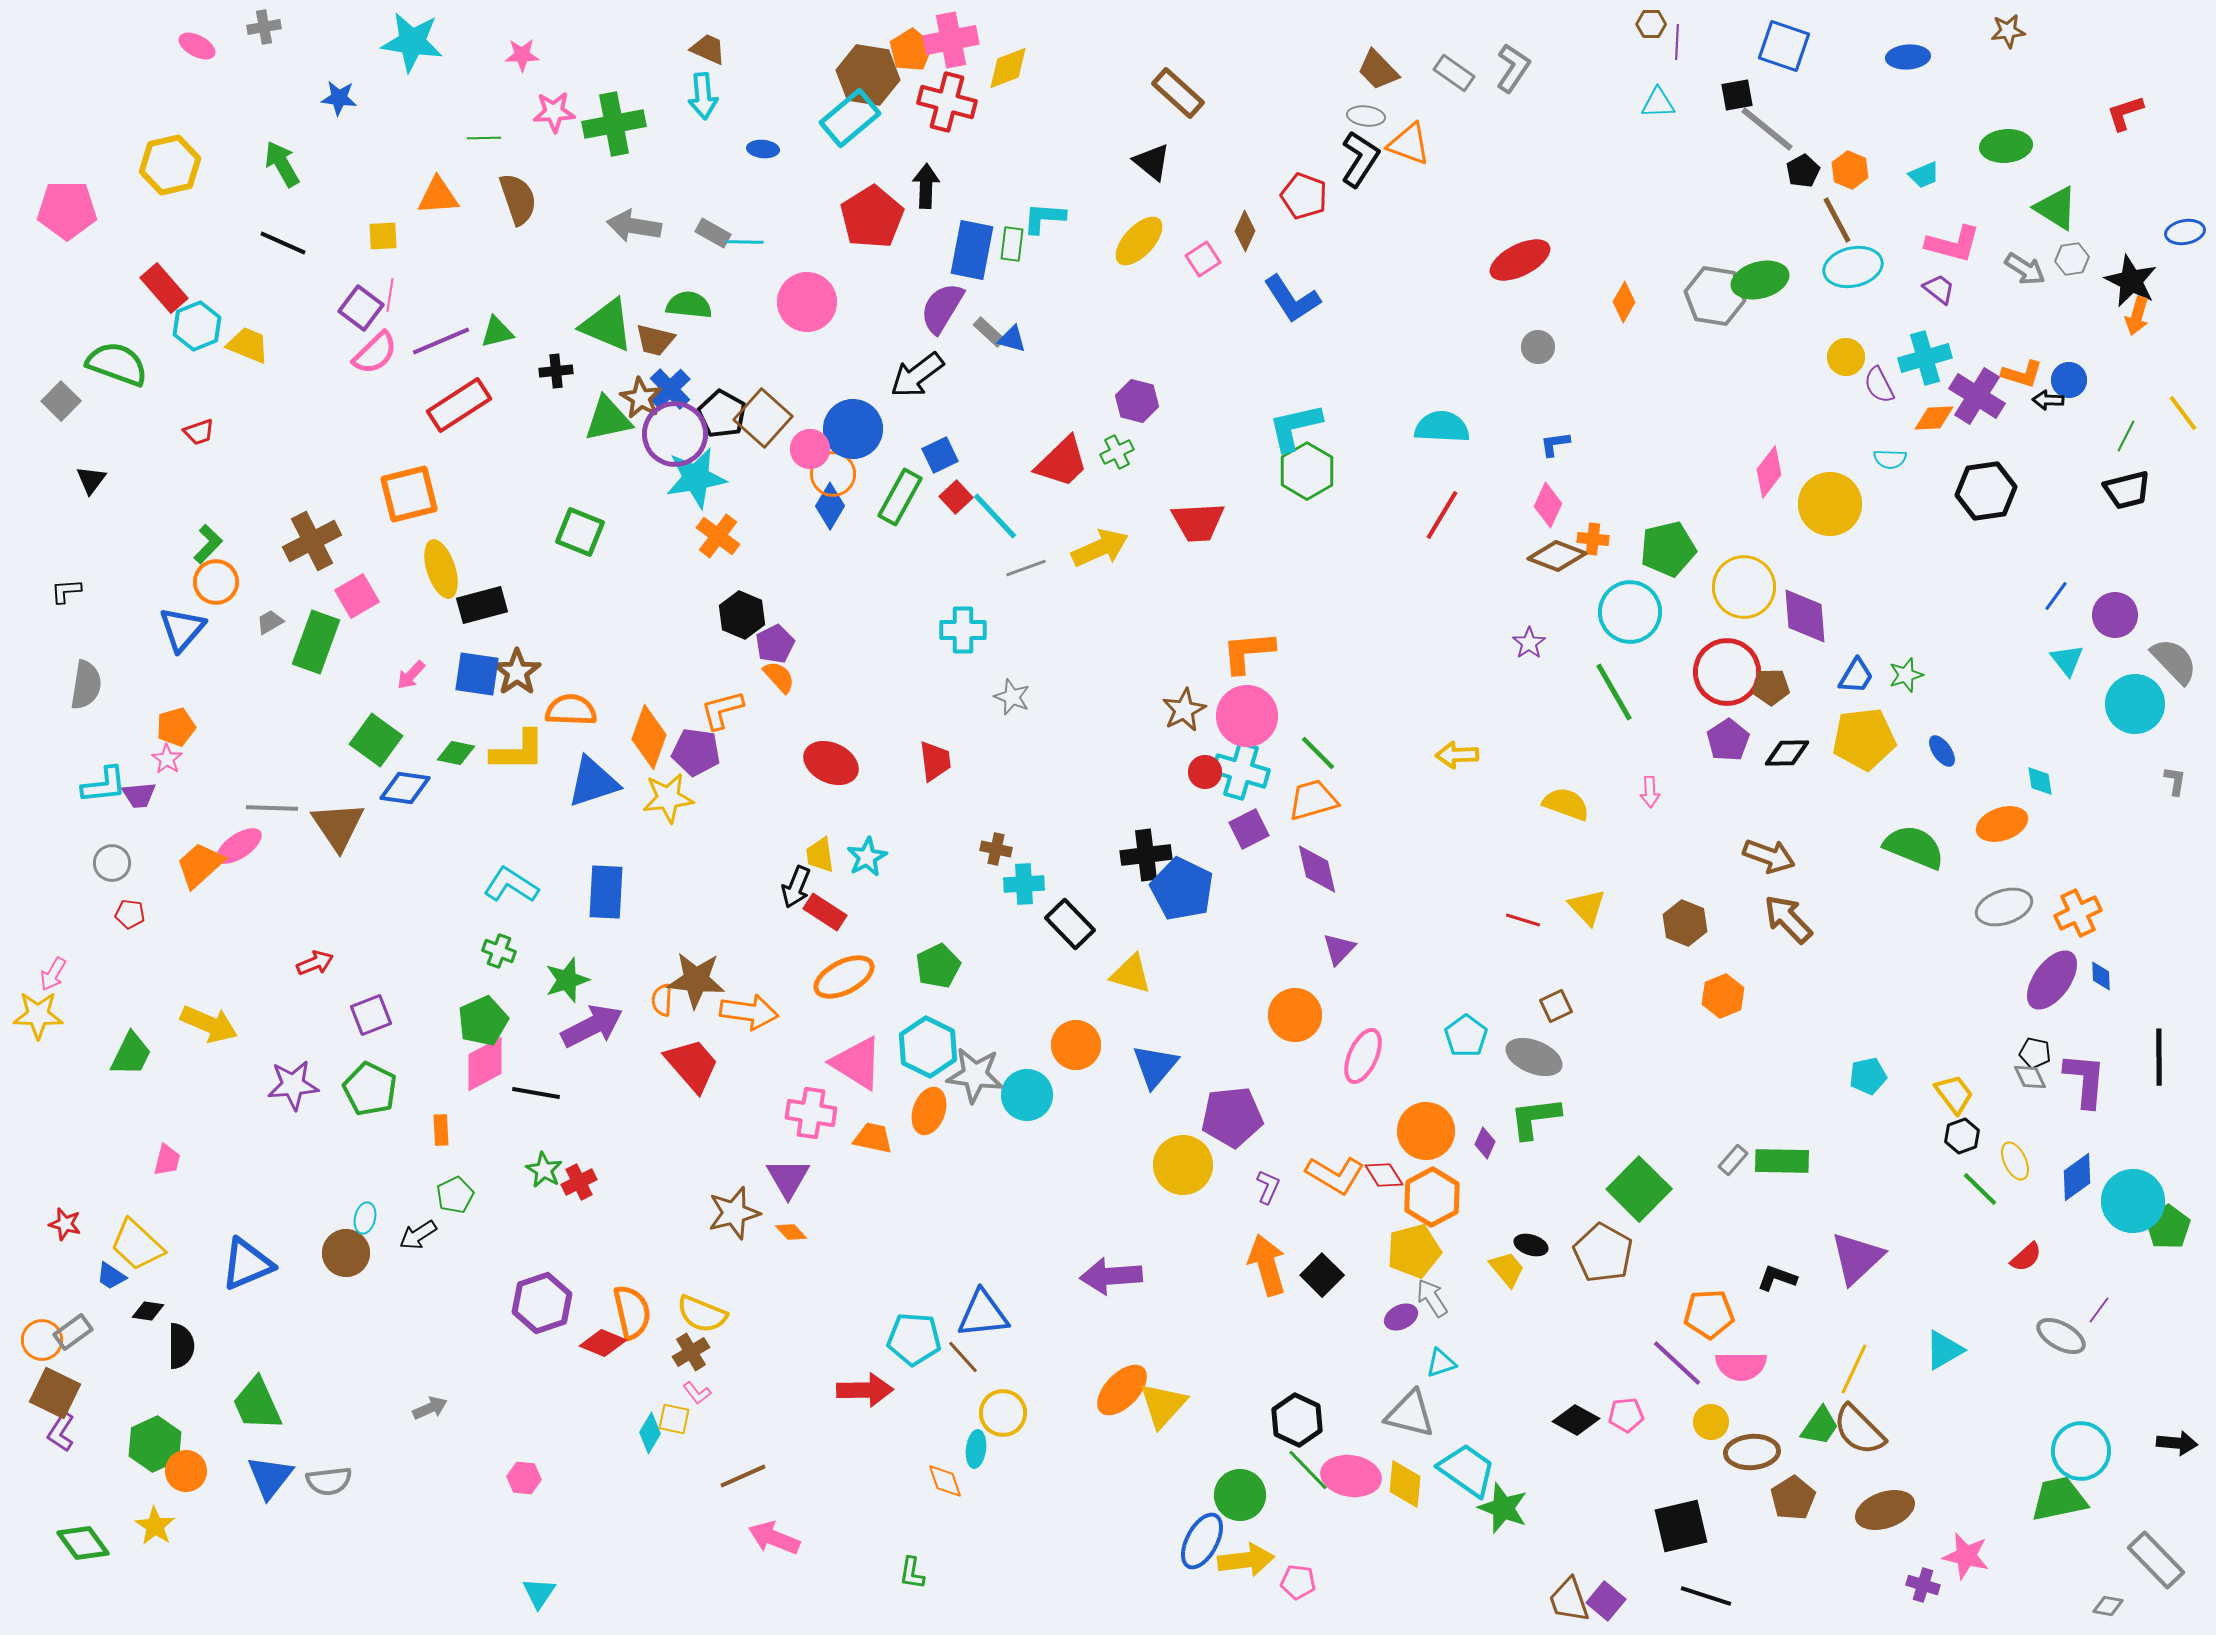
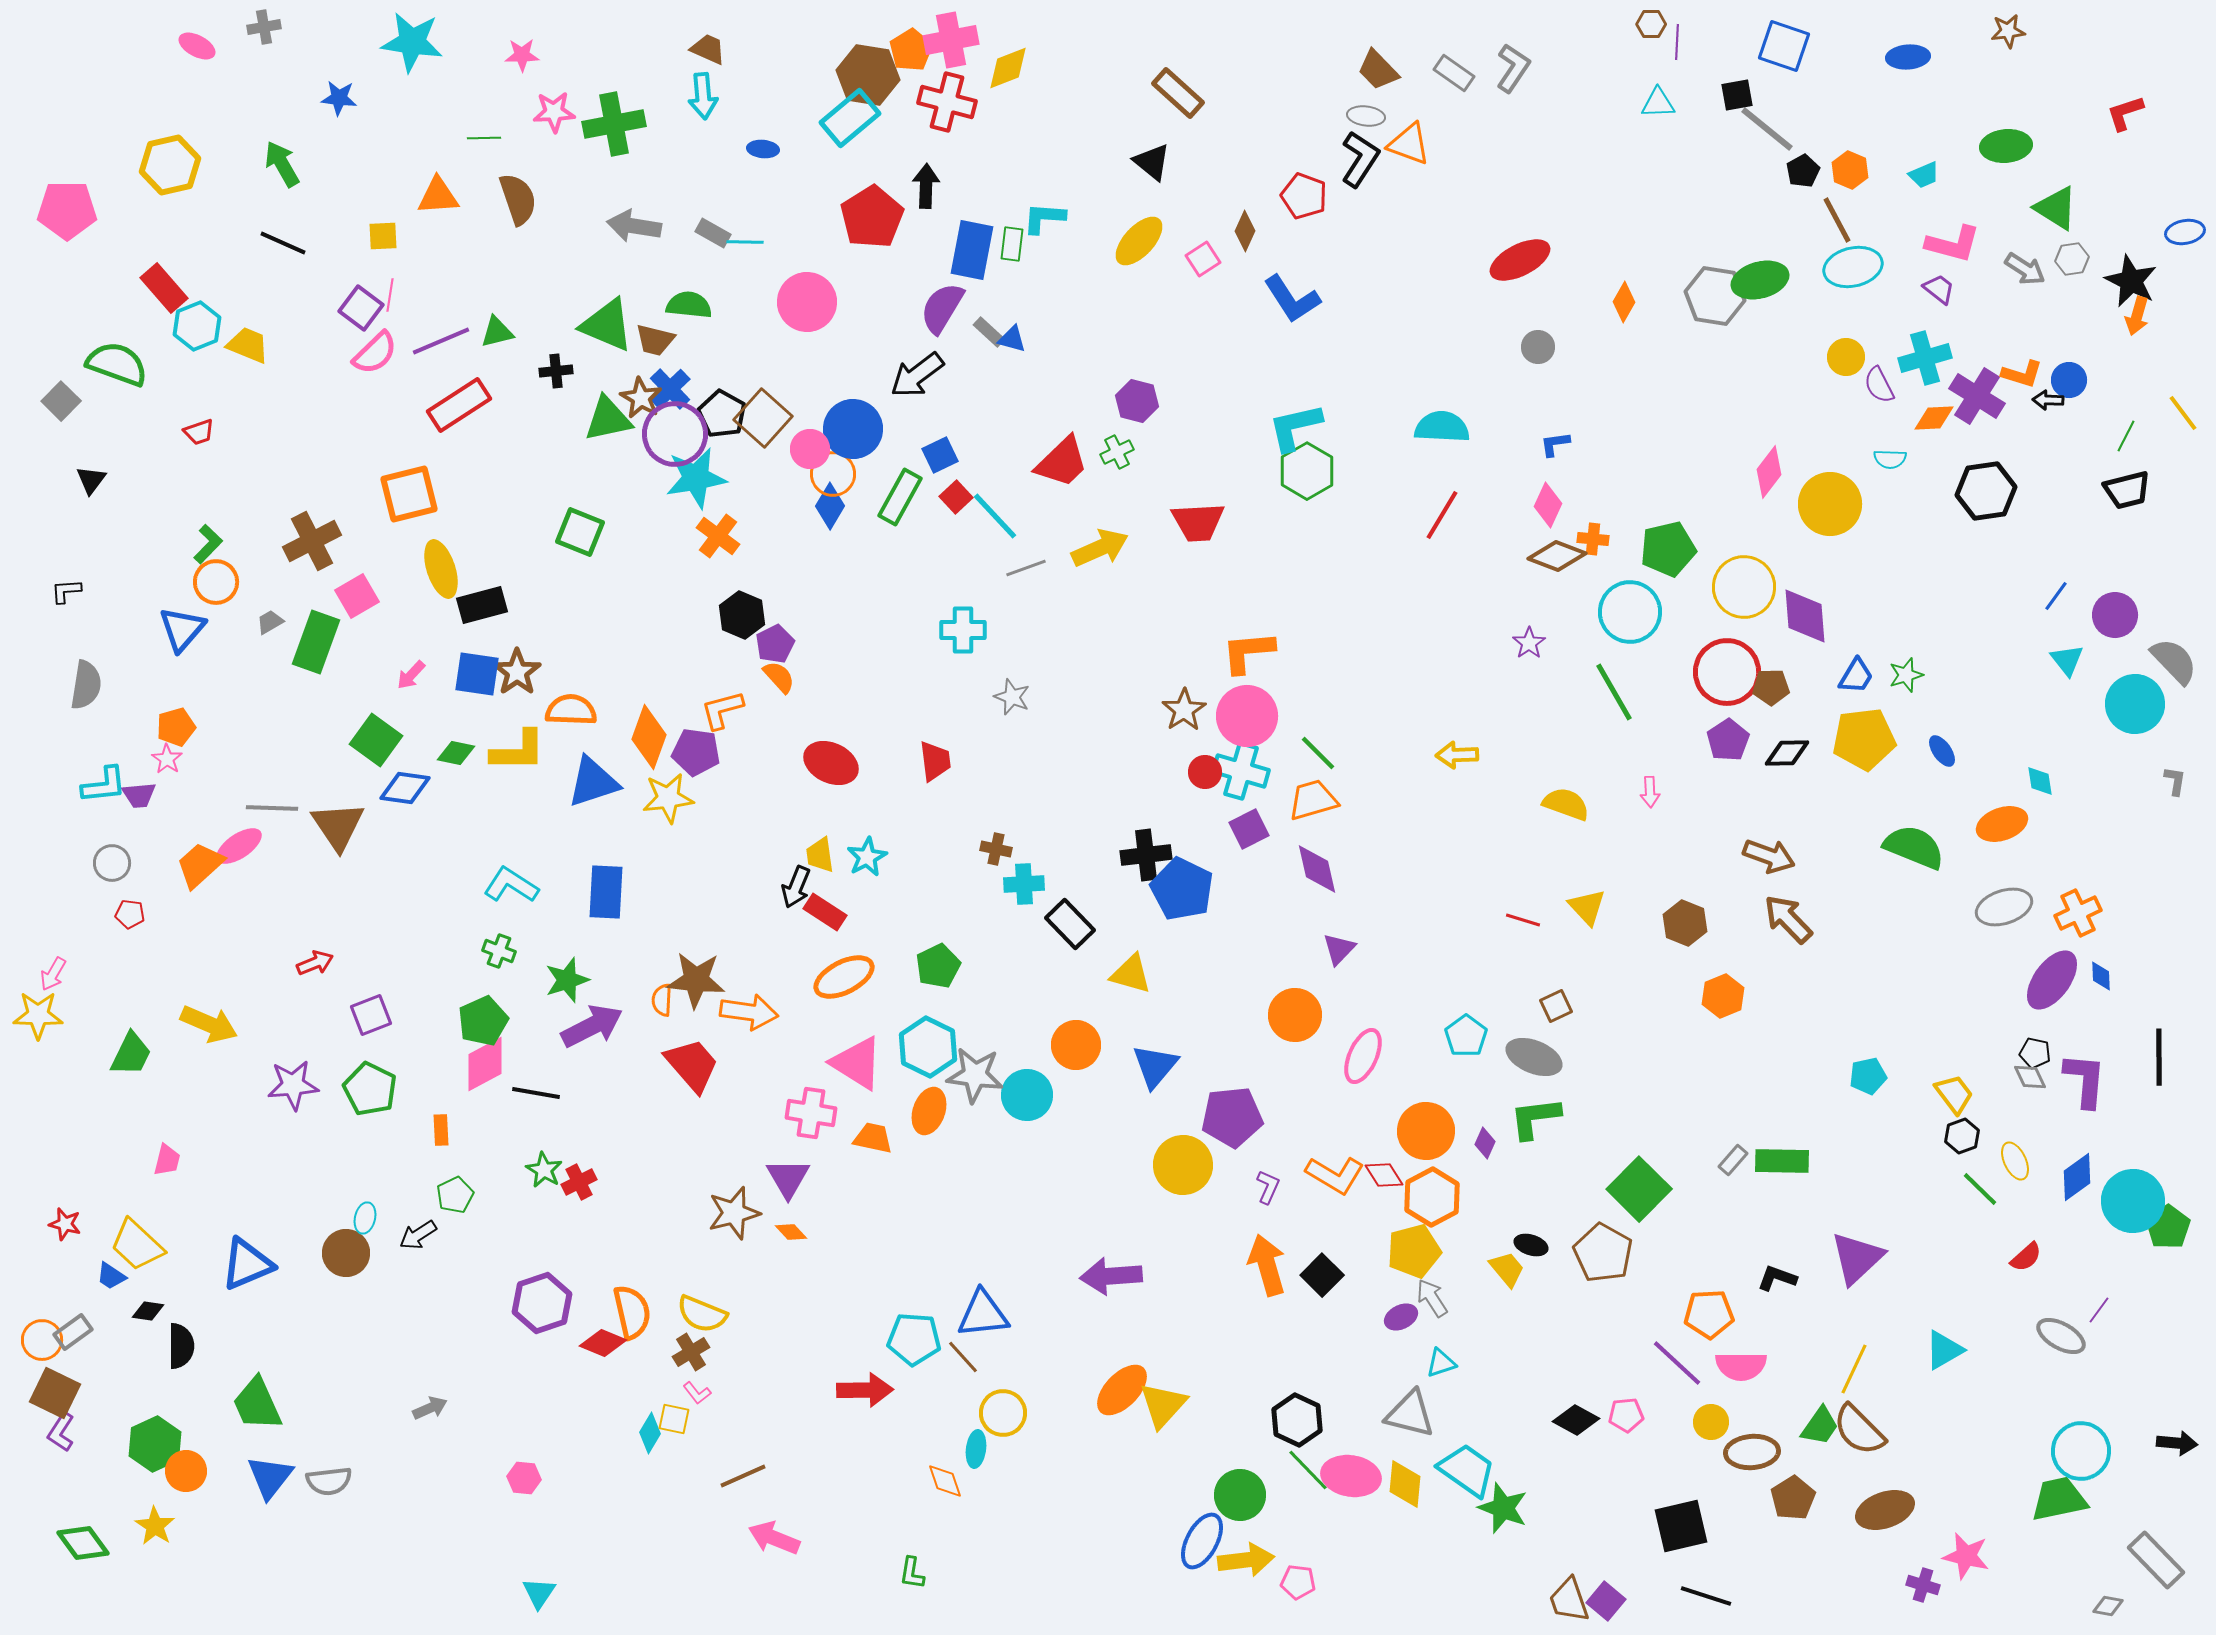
brown star at (1184, 710): rotated 6 degrees counterclockwise
